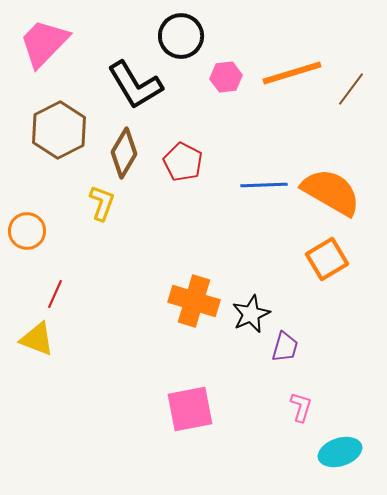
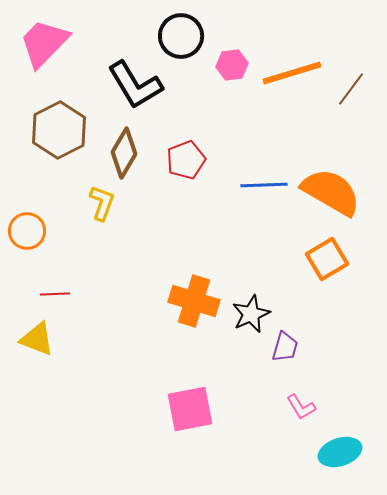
pink hexagon: moved 6 px right, 12 px up
red pentagon: moved 3 px right, 2 px up; rotated 24 degrees clockwise
red line: rotated 64 degrees clockwise
pink L-shape: rotated 132 degrees clockwise
